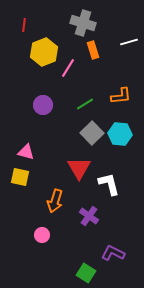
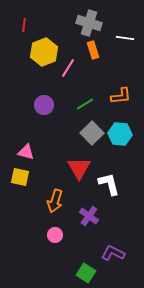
gray cross: moved 6 px right
white line: moved 4 px left, 4 px up; rotated 24 degrees clockwise
purple circle: moved 1 px right
pink circle: moved 13 px right
